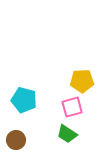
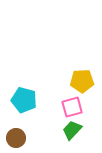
green trapezoid: moved 5 px right, 4 px up; rotated 100 degrees clockwise
brown circle: moved 2 px up
